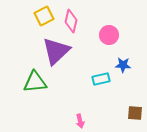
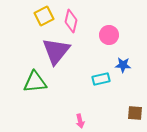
purple triangle: rotated 8 degrees counterclockwise
